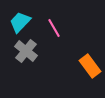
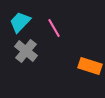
orange rectangle: rotated 35 degrees counterclockwise
